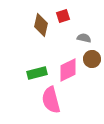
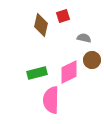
brown circle: moved 1 px down
pink diamond: moved 1 px right, 2 px down
pink semicircle: rotated 16 degrees clockwise
